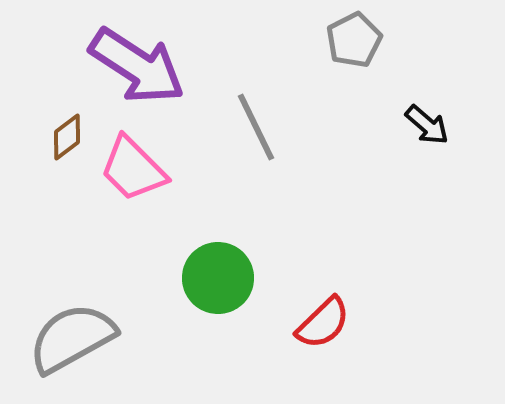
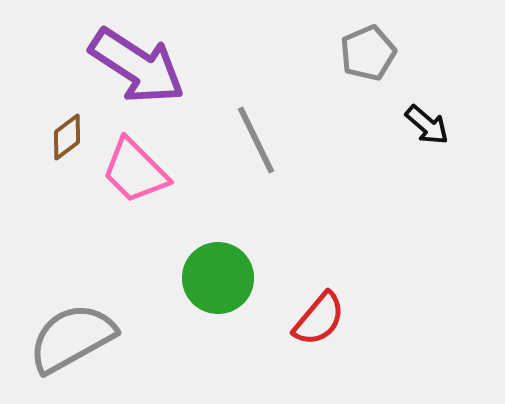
gray pentagon: moved 14 px right, 13 px down; rotated 4 degrees clockwise
gray line: moved 13 px down
pink trapezoid: moved 2 px right, 2 px down
red semicircle: moved 4 px left, 4 px up; rotated 6 degrees counterclockwise
